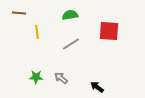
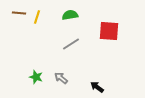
yellow line: moved 15 px up; rotated 24 degrees clockwise
green star: rotated 16 degrees clockwise
